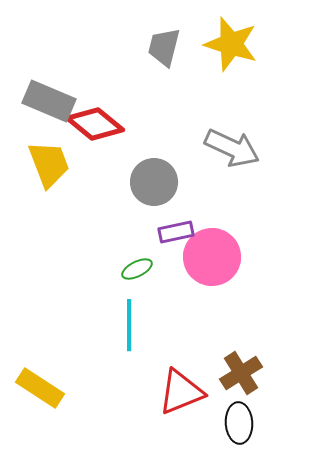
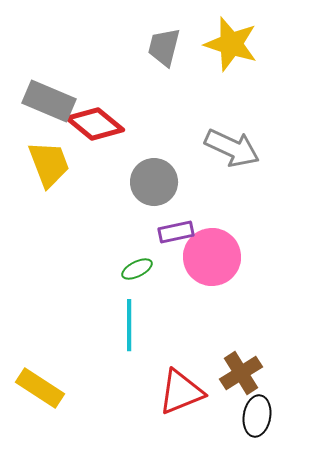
black ellipse: moved 18 px right, 7 px up; rotated 12 degrees clockwise
